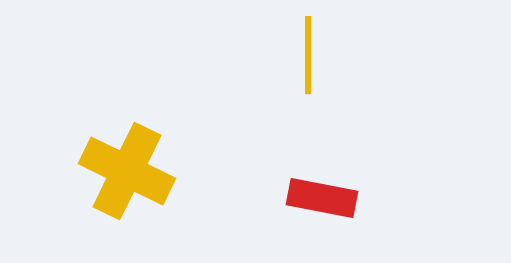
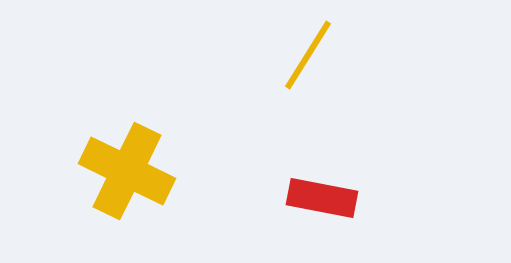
yellow line: rotated 32 degrees clockwise
